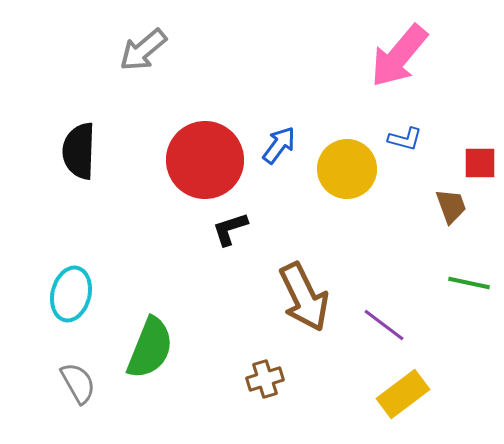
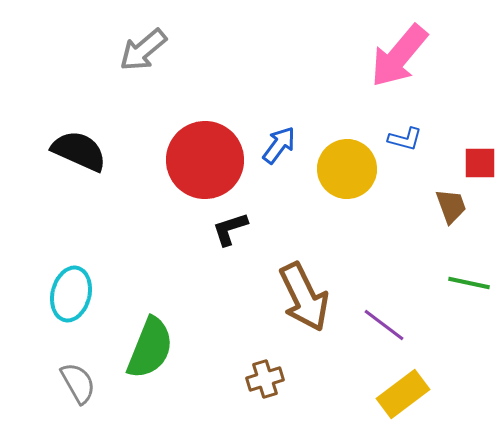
black semicircle: rotated 112 degrees clockwise
